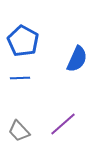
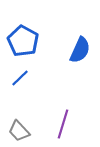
blue semicircle: moved 3 px right, 9 px up
blue line: rotated 42 degrees counterclockwise
purple line: rotated 32 degrees counterclockwise
